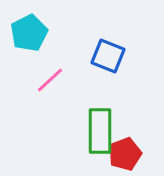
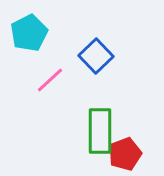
blue square: moved 12 px left; rotated 24 degrees clockwise
